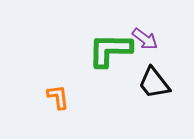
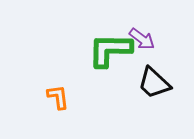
purple arrow: moved 3 px left
black trapezoid: rotated 9 degrees counterclockwise
